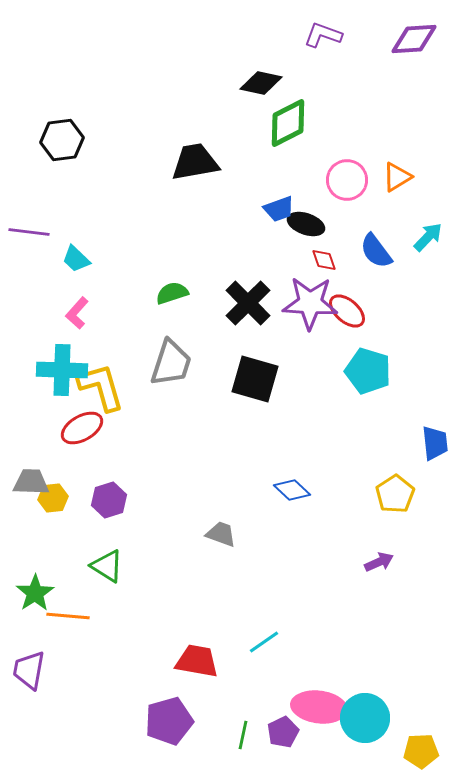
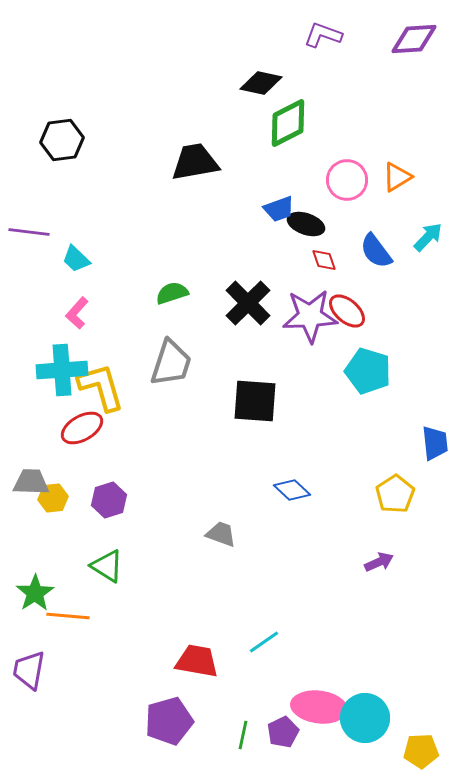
purple star at (310, 303): moved 13 px down; rotated 6 degrees counterclockwise
cyan cross at (62, 370): rotated 6 degrees counterclockwise
black square at (255, 379): moved 22 px down; rotated 12 degrees counterclockwise
